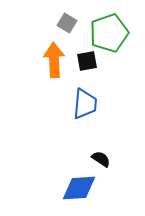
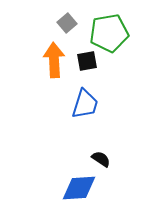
gray square: rotated 18 degrees clockwise
green pentagon: rotated 9 degrees clockwise
blue trapezoid: rotated 12 degrees clockwise
